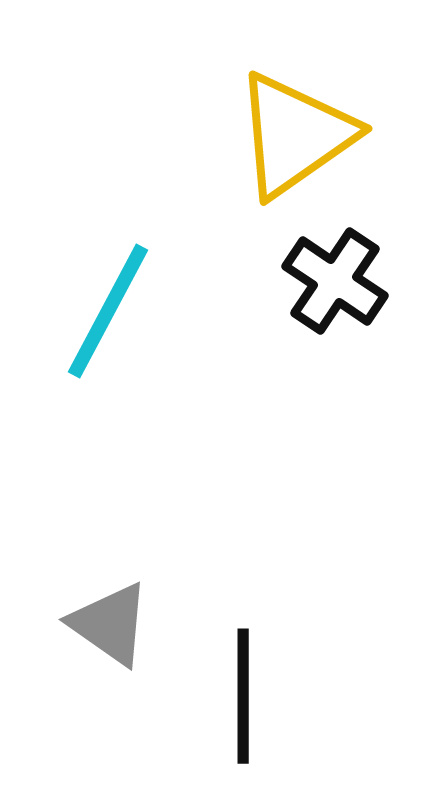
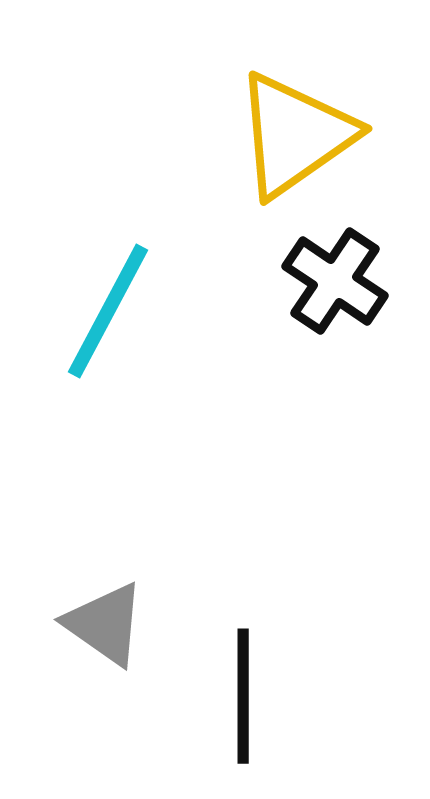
gray triangle: moved 5 px left
